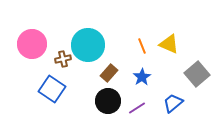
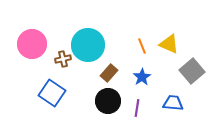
gray square: moved 5 px left, 3 px up
blue square: moved 4 px down
blue trapezoid: rotated 45 degrees clockwise
purple line: rotated 48 degrees counterclockwise
